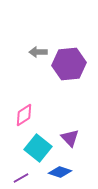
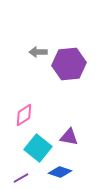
purple triangle: moved 1 px left, 1 px up; rotated 36 degrees counterclockwise
